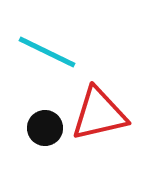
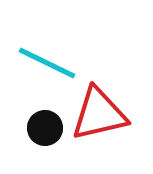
cyan line: moved 11 px down
